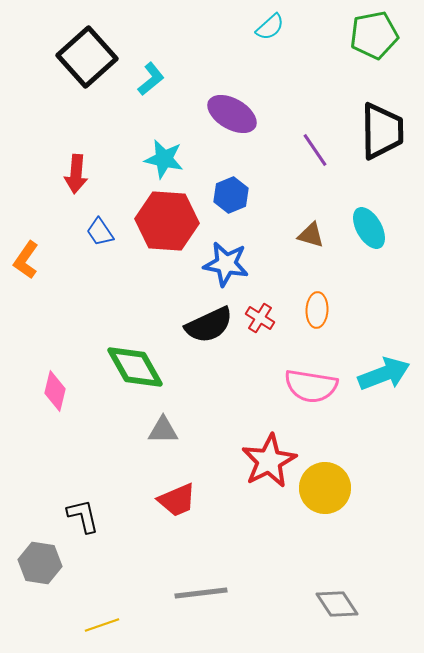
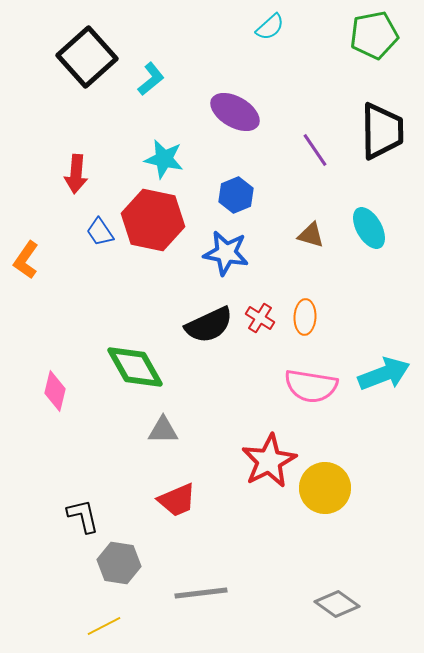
purple ellipse: moved 3 px right, 2 px up
blue hexagon: moved 5 px right
red hexagon: moved 14 px left, 1 px up; rotated 8 degrees clockwise
blue star: moved 11 px up
orange ellipse: moved 12 px left, 7 px down
gray hexagon: moved 79 px right
gray diamond: rotated 21 degrees counterclockwise
yellow line: moved 2 px right, 1 px down; rotated 8 degrees counterclockwise
